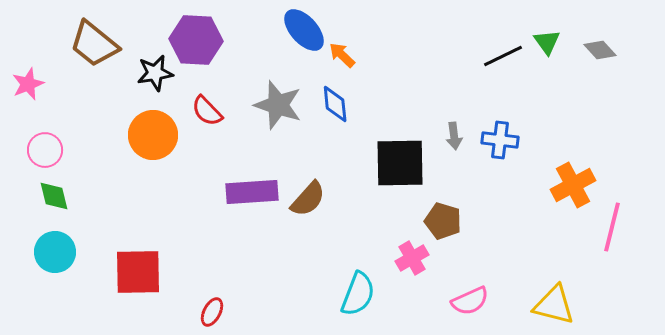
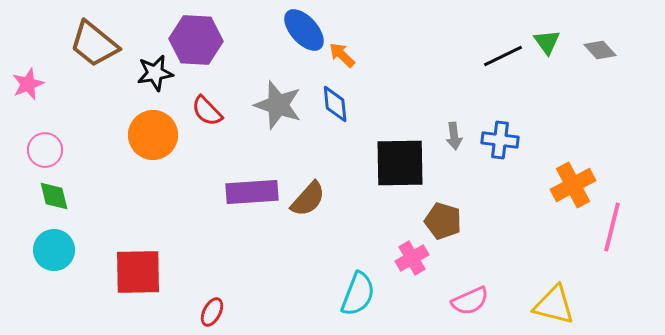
cyan circle: moved 1 px left, 2 px up
